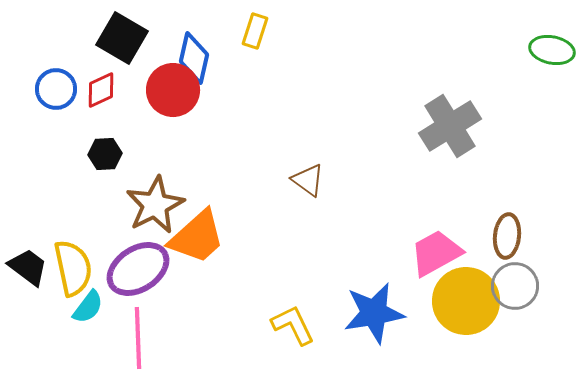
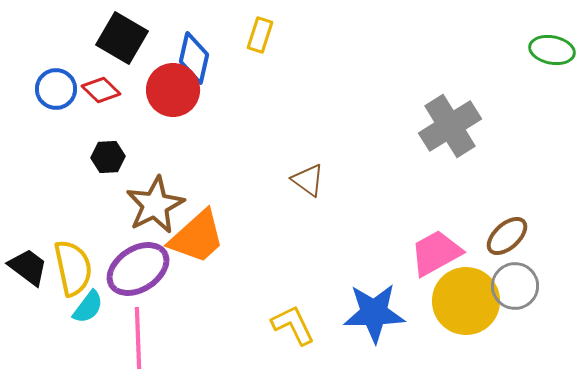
yellow rectangle: moved 5 px right, 4 px down
red diamond: rotated 69 degrees clockwise
black hexagon: moved 3 px right, 3 px down
brown ellipse: rotated 42 degrees clockwise
blue star: rotated 8 degrees clockwise
